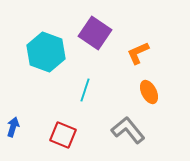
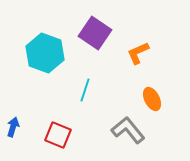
cyan hexagon: moved 1 px left, 1 px down
orange ellipse: moved 3 px right, 7 px down
red square: moved 5 px left
